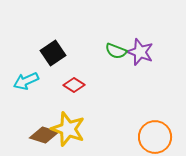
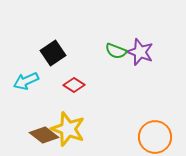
brown diamond: rotated 20 degrees clockwise
